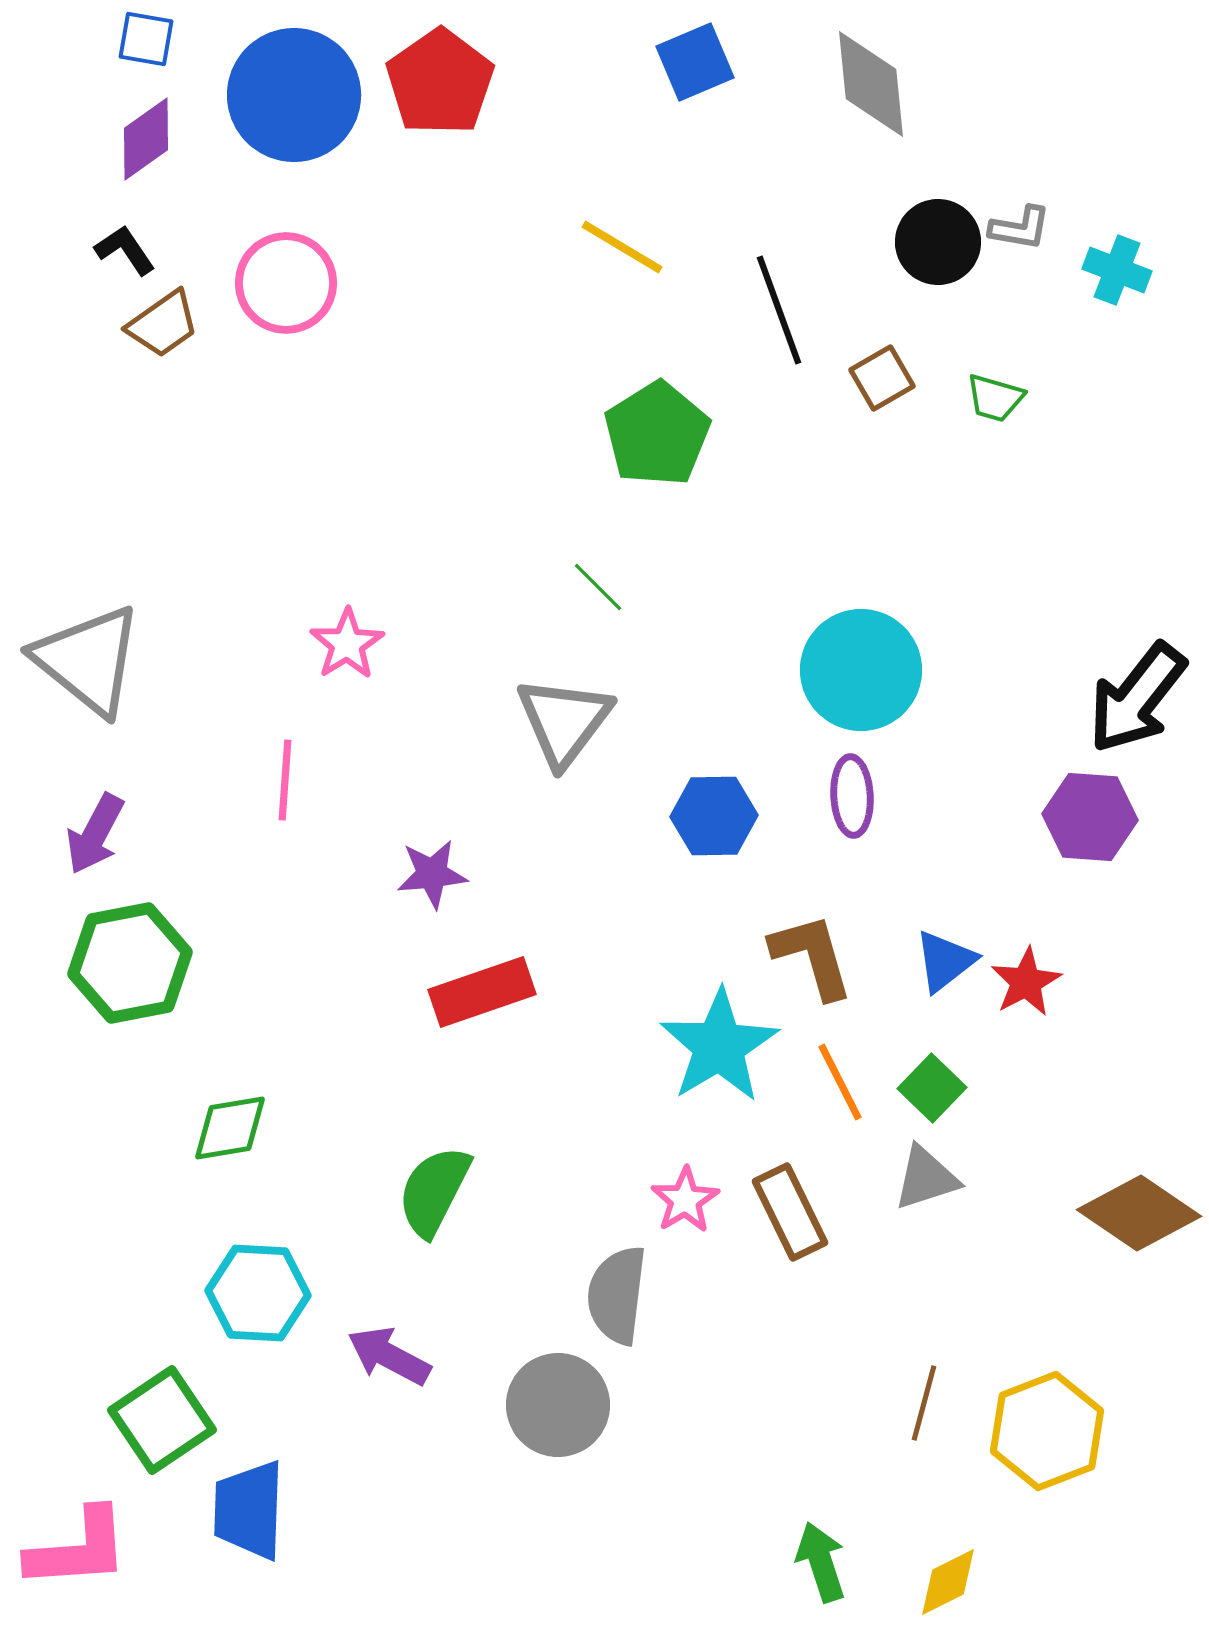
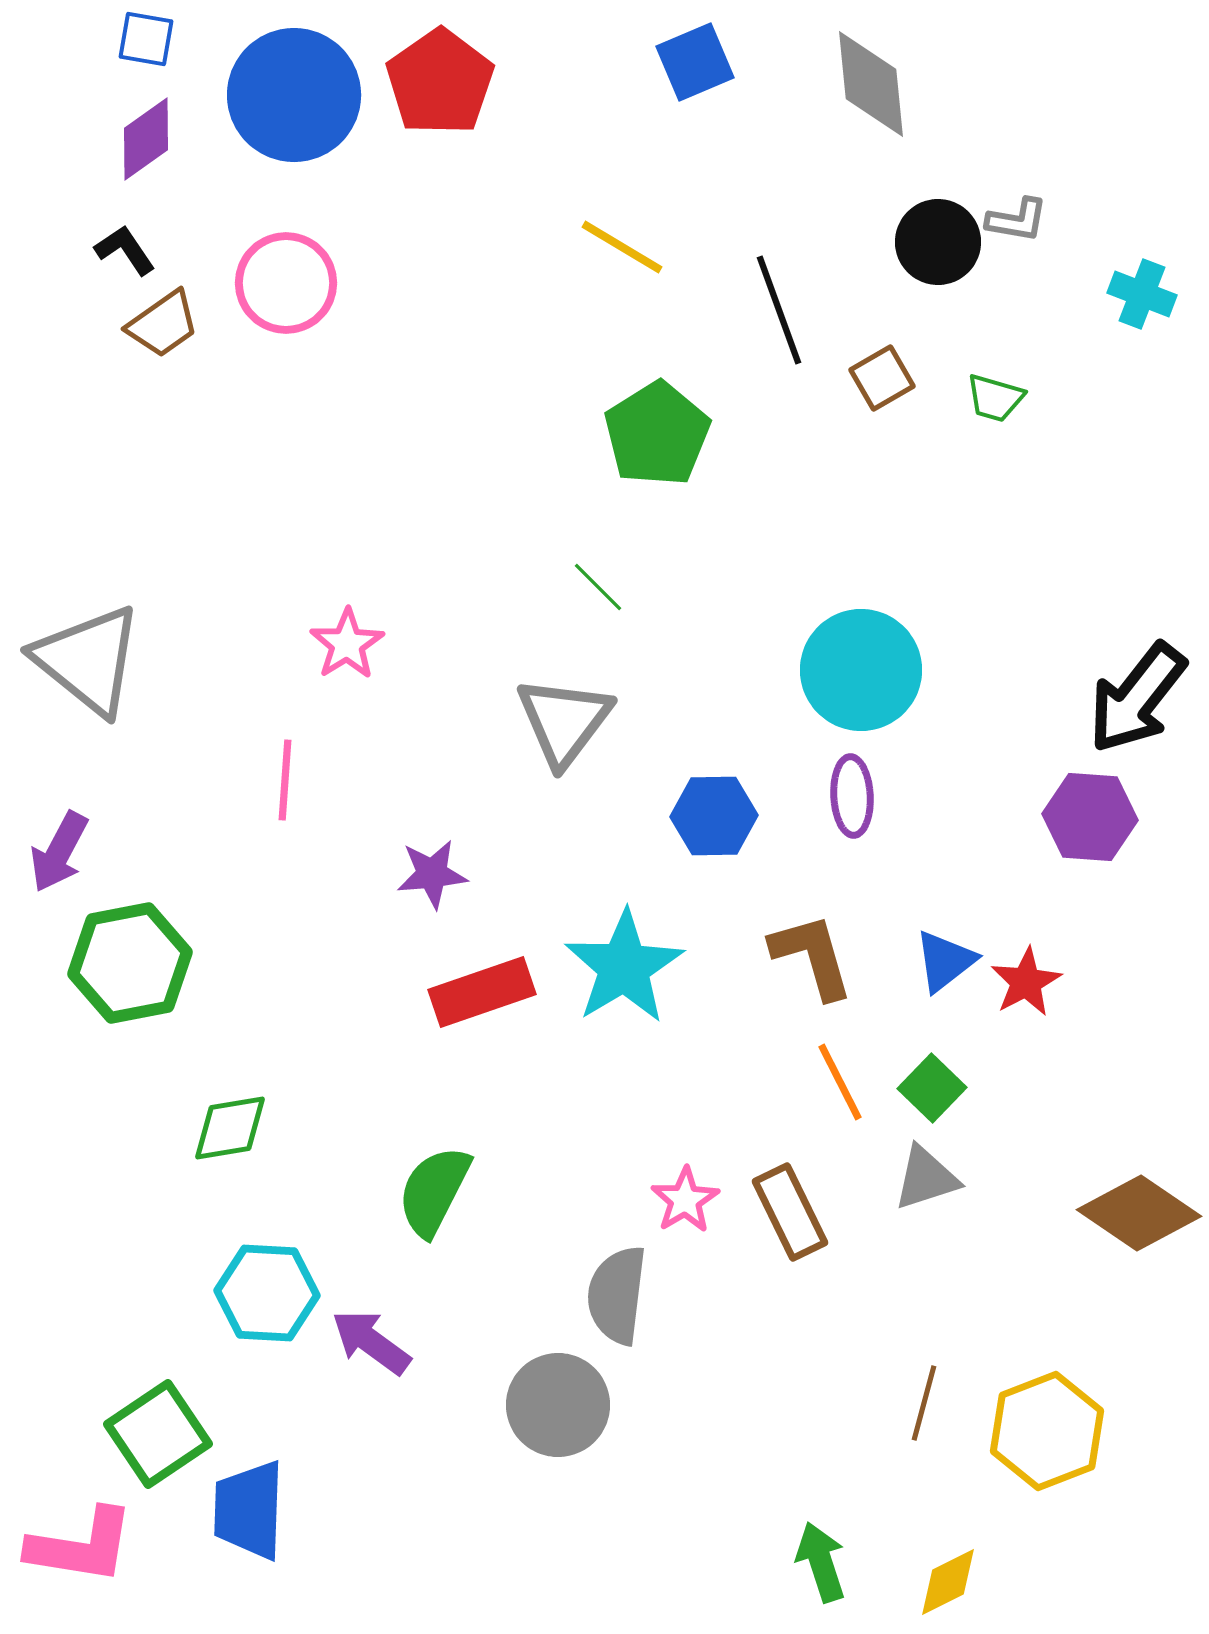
gray L-shape at (1020, 228): moved 3 px left, 8 px up
cyan cross at (1117, 270): moved 25 px right, 24 px down
purple arrow at (95, 834): moved 36 px left, 18 px down
cyan star at (719, 1046): moved 95 px left, 79 px up
cyan hexagon at (258, 1293): moved 9 px right
purple arrow at (389, 1356): moved 18 px left, 14 px up; rotated 8 degrees clockwise
green square at (162, 1420): moved 4 px left, 14 px down
pink L-shape at (78, 1549): moved 3 px right, 3 px up; rotated 13 degrees clockwise
